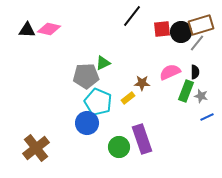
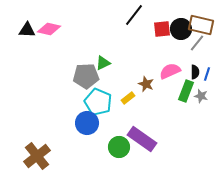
black line: moved 2 px right, 1 px up
brown rectangle: rotated 30 degrees clockwise
black circle: moved 3 px up
pink semicircle: moved 1 px up
brown star: moved 4 px right, 1 px down; rotated 21 degrees clockwise
blue line: moved 43 px up; rotated 48 degrees counterclockwise
purple rectangle: rotated 36 degrees counterclockwise
brown cross: moved 1 px right, 8 px down
